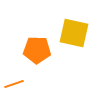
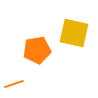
orange pentagon: rotated 12 degrees counterclockwise
